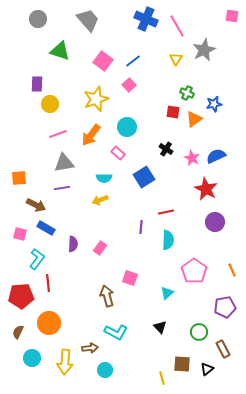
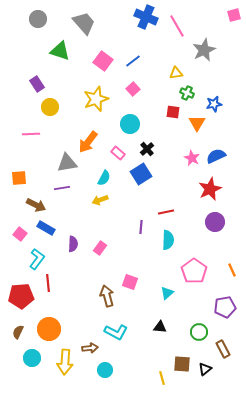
pink square at (232, 16): moved 2 px right, 1 px up; rotated 24 degrees counterclockwise
blue cross at (146, 19): moved 2 px up
gray trapezoid at (88, 20): moved 4 px left, 3 px down
yellow triangle at (176, 59): moved 14 px down; rotated 48 degrees clockwise
purple rectangle at (37, 84): rotated 35 degrees counterclockwise
pink square at (129, 85): moved 4 px right, 4 px down
yellow circle at (50, 104): moved 3 px down
orange triangle at (194, 119): moved 3 px right, 4 px down; rotated 24 degrees counterclockwise
cyan circle at (127, 127): moved 3 px right, 3 px up
pink line at (58, 134): moved 27 px left; rotated 18 degrees clockwise
orange arrow at (91, 135): moved 3 px left, 7 px down
black cross at (166, 149): moved 19 px left; rotated 16 degrees clockwise
gray triangle at (64, 163): moved 3 px right
blue square at (144, 177): moved 3 px left, 3 px up
cyan semicircle at (104, 178): rotated 63 degrees counterclockwise
red star at (206, 189): moved 4 px right; rotated 20 degrees clockwise
pink square at (20, 234): rotated 24 degrees clockwise
pink square at (130, 278): moved 4 px down
orange circle at (49, 323): moved 6 px down
black triangle at (160, 327): rotated 40 degrees counterclockwise
black triangle at (207, 369): moved 2 px left
